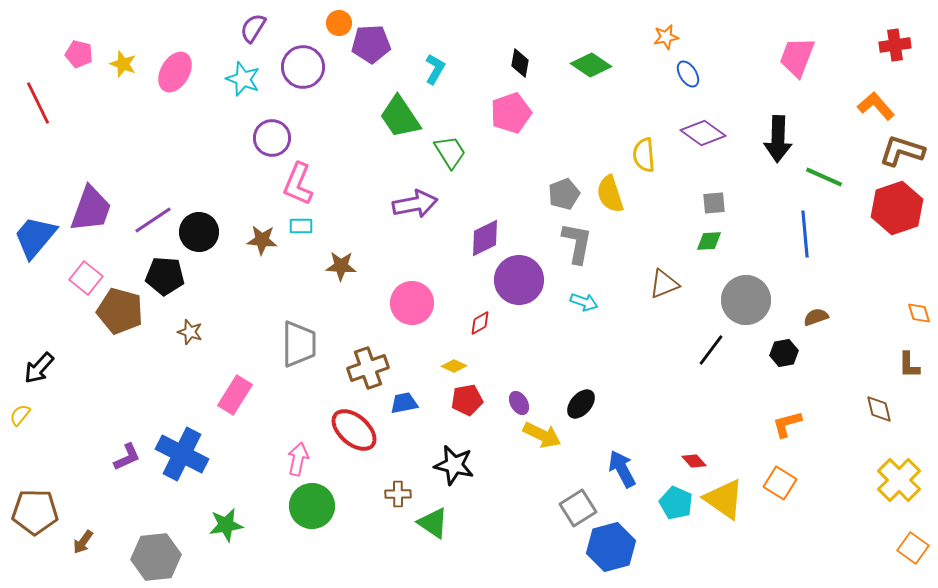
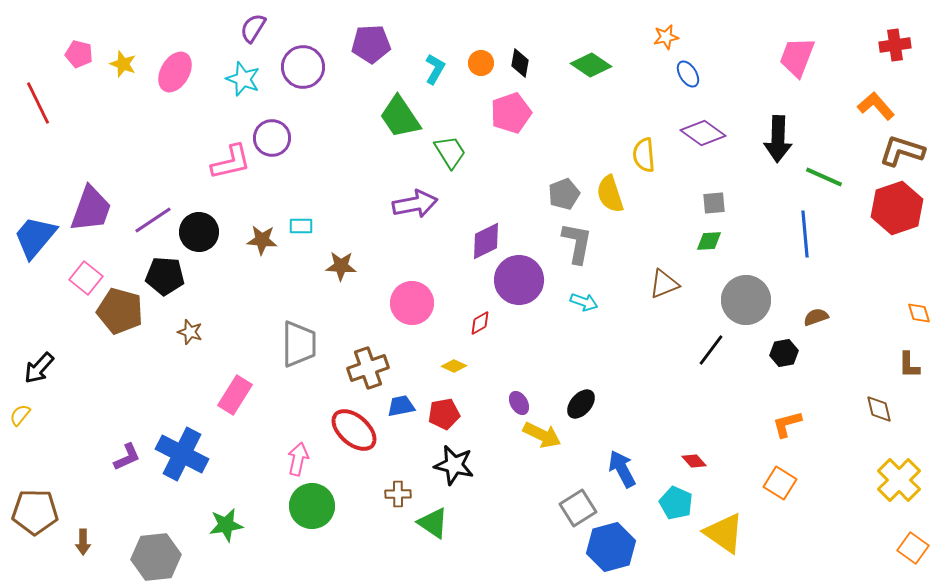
orange circle at (339, 23): moved 142 px right, 40 px down
pink L-shape at (298, 184): moved 67 px left, 22 px up; rotated 126 degrees counterclockwise
purple diamond at (485, 238): moved 1 px right, 3 px down
red pentagon at (467, 400): moved 23 px left, 14 px down
blue trapezoid at (404, 403): moved 3 px left, 3 px down
yellow triangle at (724, 499): moved 34 px down
brown arrow at (83, 542): rotated 35 degrees counterclockwise
